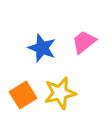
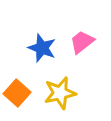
pink trapezoid: moved 2 px left
orange square: moved 6 px left, 2 px up; rotated 16 degrees counterclockwise
